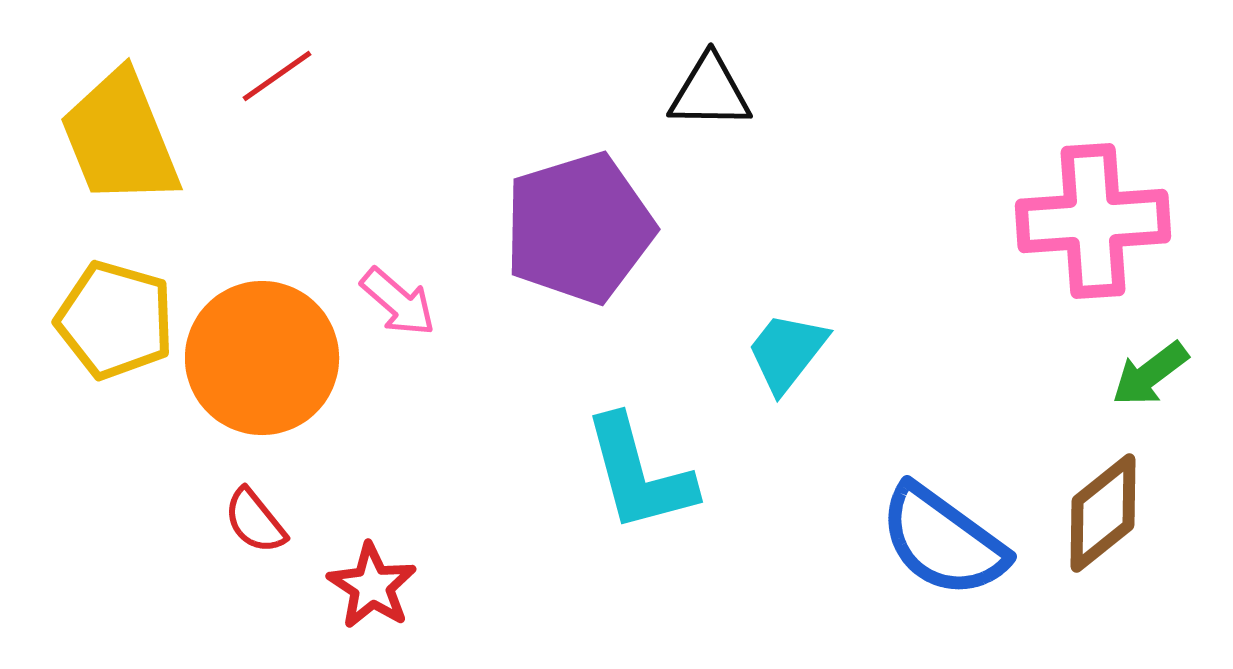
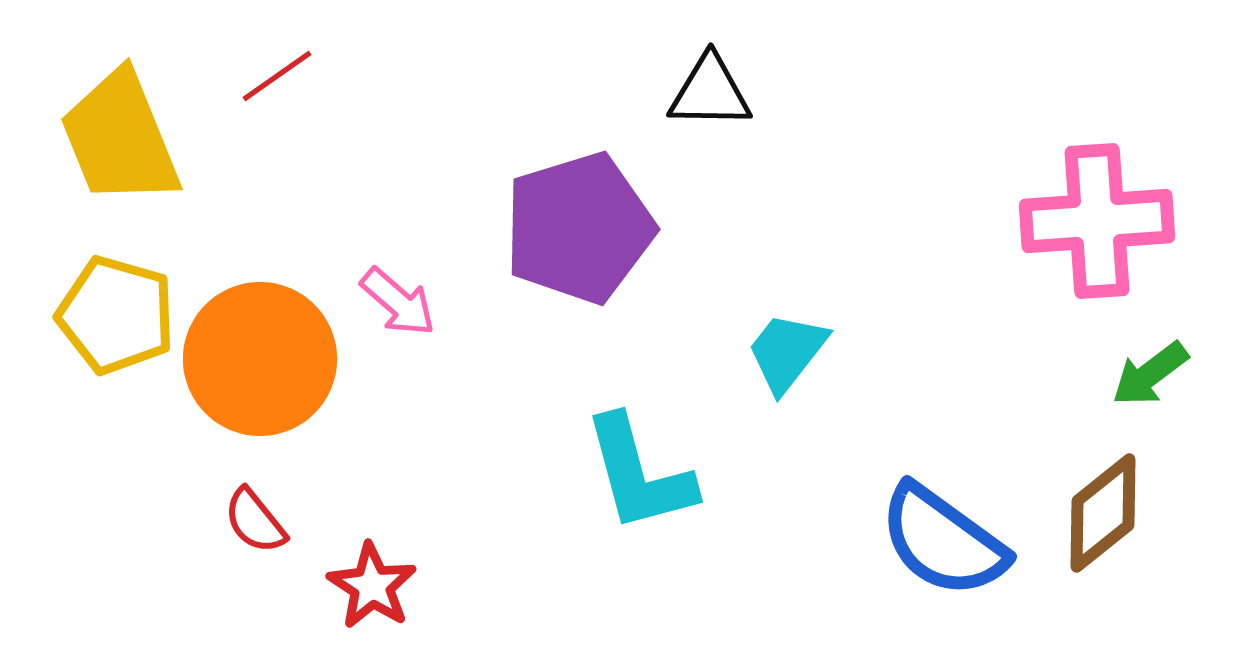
pink cross: moved 4 px right
yellow pentagon: moved 1 px right, 5 px up
orange circle: moved 2 px left, 1 px down
